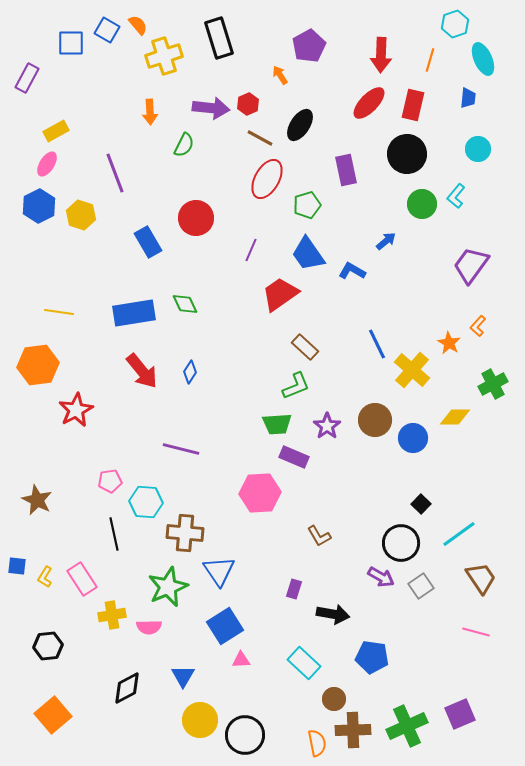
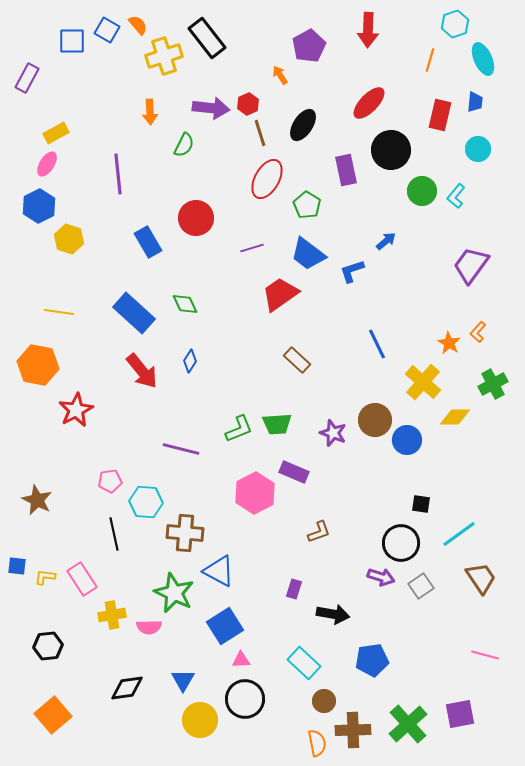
black rectangle at (219, 38): moved 12 px left; rotated 21 degrees counterclockwise
blue square at (71, 43): moved 1 px right, 2 px up
red arrow at (381, 55): moved 13 px left, 25 px up
blue trapezoid at (468, 98): moved 7 px right, 4 px down
red rectangle at (413, 105): moved 27 px right, 10 px down
black ellipse at (300, 125): moved 3 px right
yellow rectangle at (56, 131): moved 2 px down
brown line at (260, 138): moved 5 px up; rotated 44 degrees clockwise
black circle at (407, 154): moved 16 px left, 4 px up
purple line at (115, 173): moved 3 px right, 1 px down; rotated 15 degrees clockwise
green circle at (422, 204): moved 13 px up
green pentagon at (307, 205): rotated 24 degrees counterclockwise
yellow hexagon at (81, 215): moved 12 px left, 24 px down
purple line at (251, 250): moved 1 px right, 2 px up; rotated 50 degrees clockwise
blue trapezoid at (308, 254): rotated 18 degrees counterclockwise
blue L-shape at (352, 271): rotated 48 degrees counterclockwise
blue rectangle at (134, 313): rotated 51 degrees clockwise
orange L-shape at (478, 326): moved 6 px down
brown rectangle at (305, 347): moved 8 px left, 13 px down
orange hexagon at (38, 365): rotated 18 degrees clockwise
yellow cross at (412, 370): moved 11 px right, 12 px down
blue diamond at (190, 372): moved 11 px up
green L-shape at (296, 386): moved 57 px left, 43 px down
purple star at (327, 426): moved 6 px right, 7 px down; rotated 16 degrees counterclockwise
blue circle at (413, 438): moved 6 px left, 2 px down
purple rectangle at (294, 457): moved 15 px down
pink hexagon at (260, 493): moved 5 px left; rotated 24 degrees counterclockwise
black square at (421, 504): rotated 36 degrees counterclockwise
brown L-shape at (319, 536): moved 4 px up; rotated 80 degrees counterclockwise
blue triangle at (219, 571): rotated 28 degrees counterclockwise
yellow L-shape at (45, 577): rotated 65 degrees clockwise
purple arrow at (381, 577): rotated 12 degrees counterclockwise
green star at (168, 587): moved 6 px right, 6 px down; rotated 24 degrees counterclockwise
pink line at (476, 632): moved 9 px right, 23 px down
blue pentagon at (372, 657): moved 3 px down; rotated 16 degrees counterclockwise
blue triangle at (183, 676): moved 4 px down
black diamond at (127, 688): rotated 20 degrees clockwise
brown circle at (334, 699): moved 10 px left, 2 px down
purple square at (460, 714): rotated 12 degrees clockwise
green cross at (407, 726): moved 1 px right, 2 px up; rotated 18 degrees counterclockwise
black circle at (245, 735): moved 36 px up
